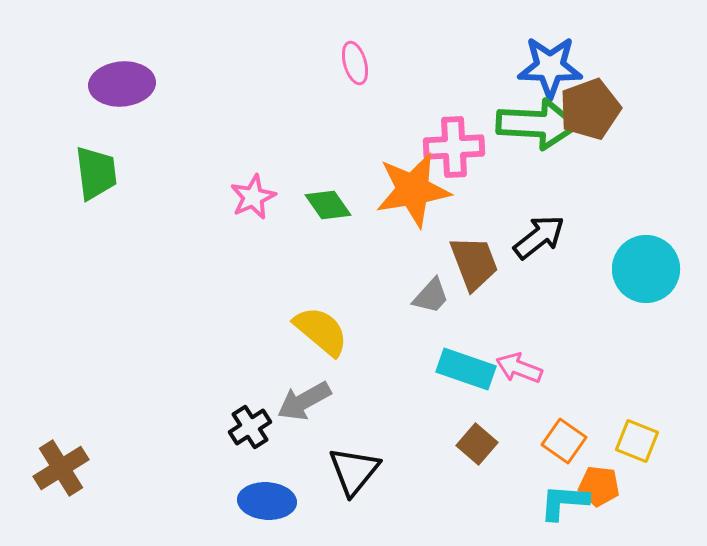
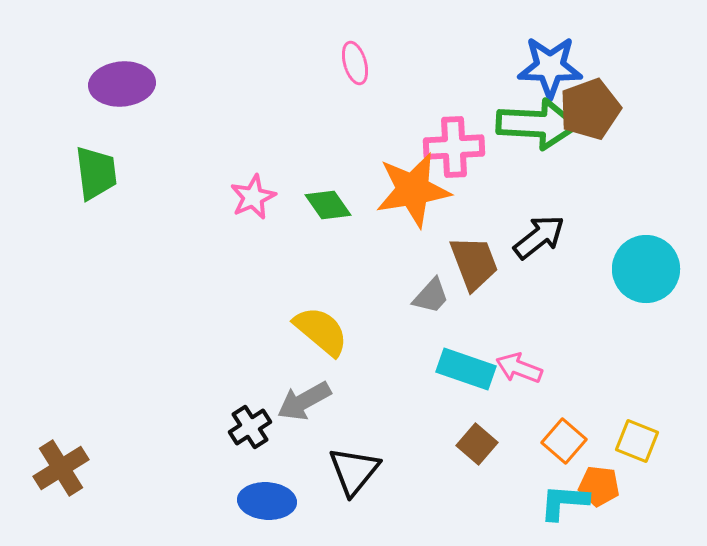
orange square: rotated 6 degrees clockwise
